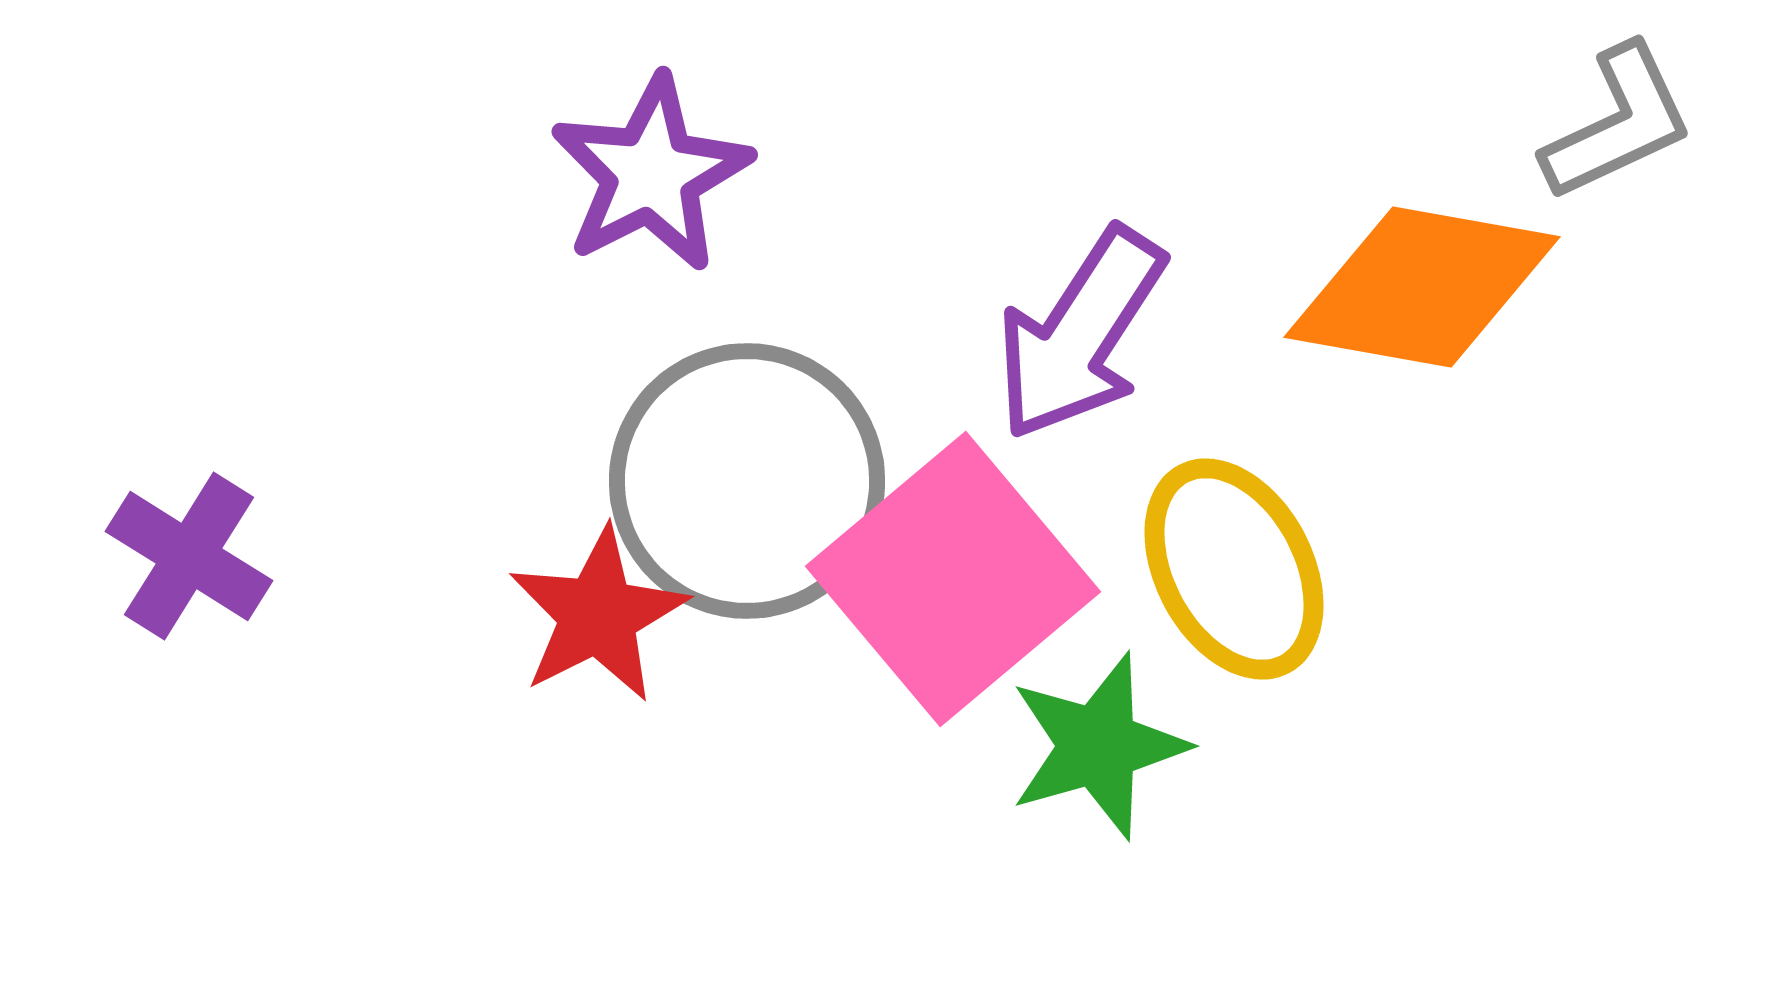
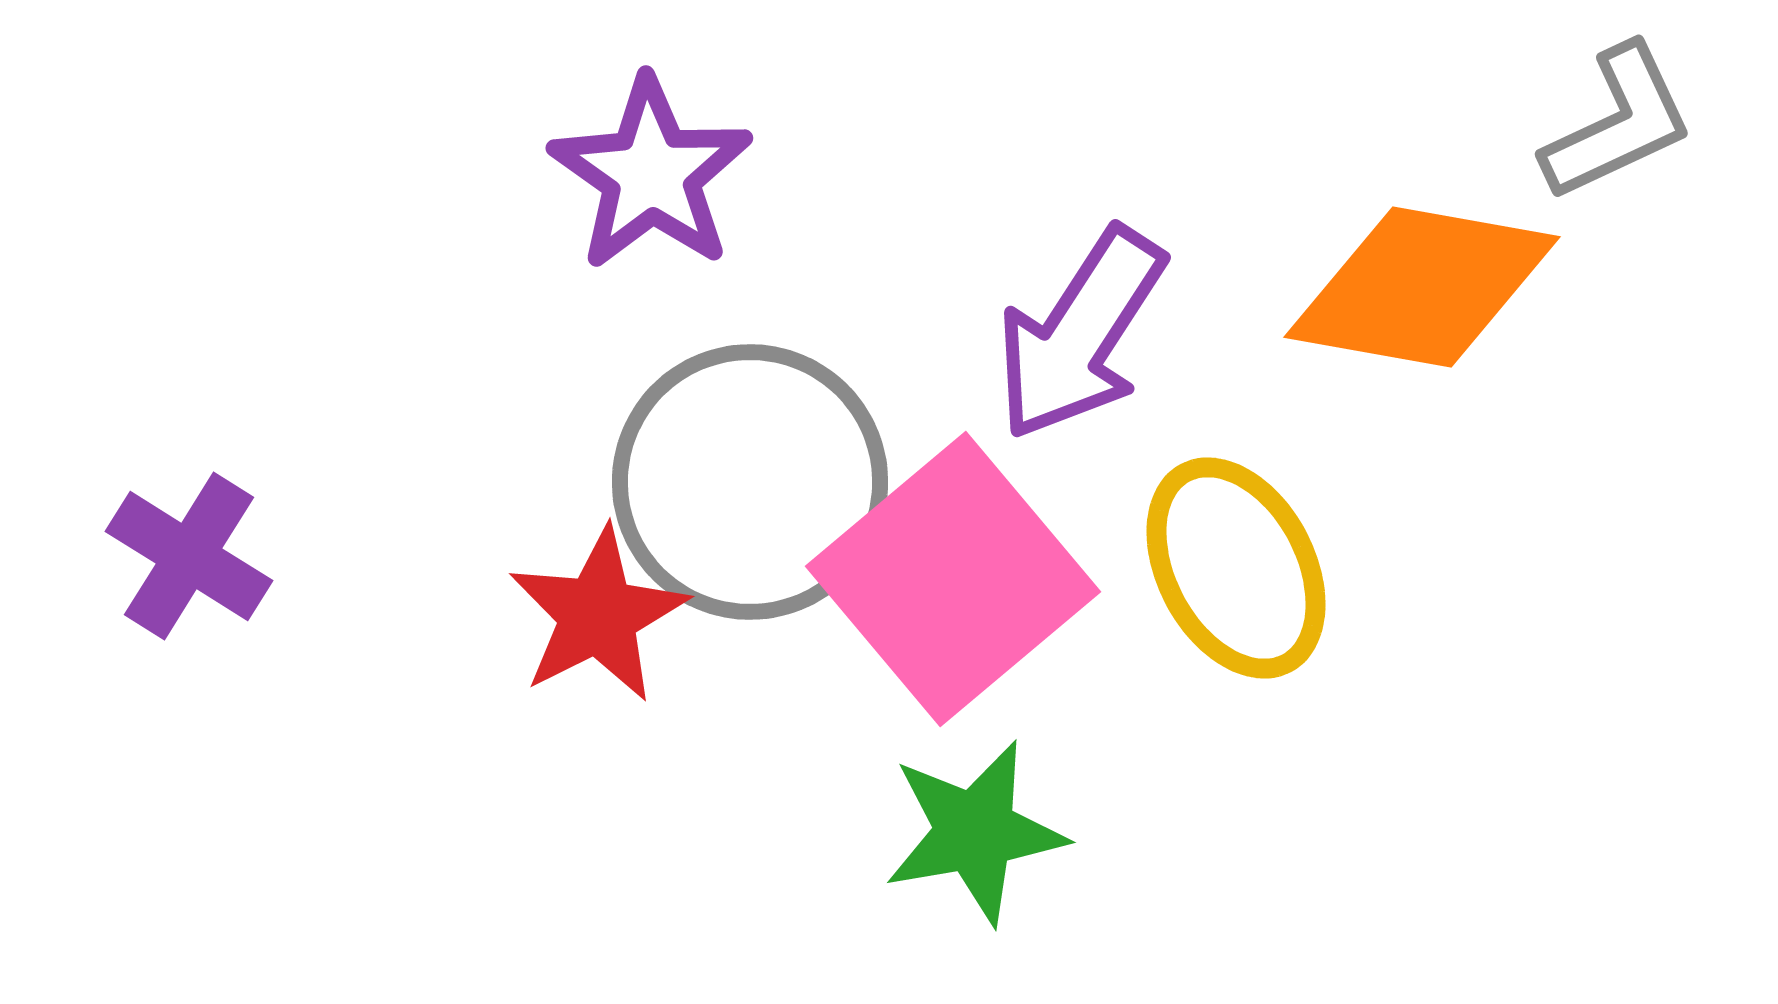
purple star: rotated 10 degrees counterclockwise
gray circle: moved 3 px right, 1 px down
yellow ellipse: moved 2 px right, 1 px up
green star: moved 123 px left, 86 px down; rotated 6 degrees clockwise
